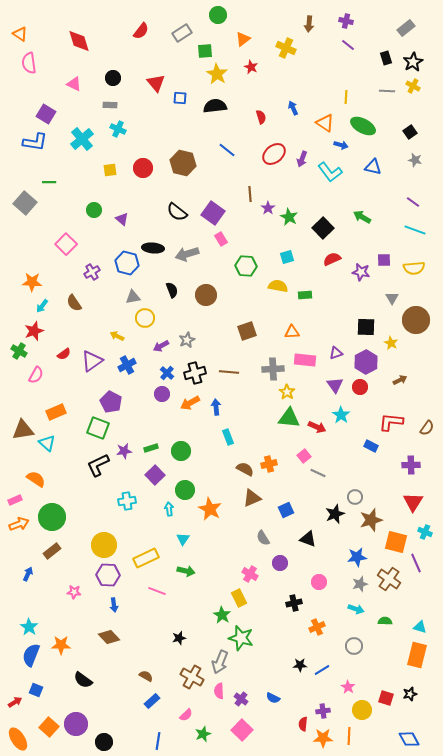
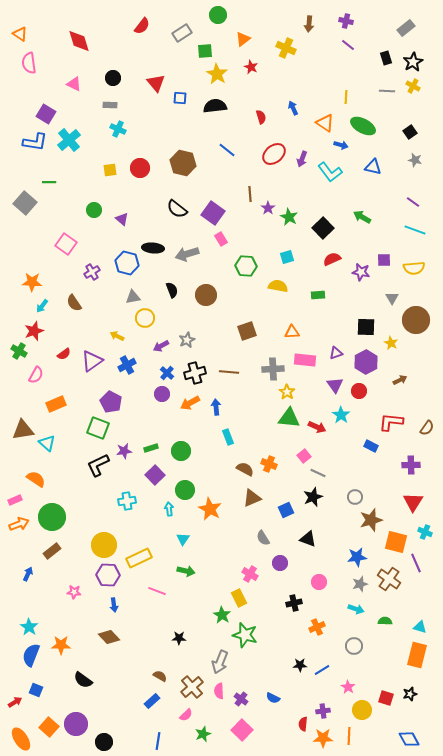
red semicircle at (141, 31): moved 1 px right, 5 px up
cyan cross at (82, 139): moved 13 px left, 1 px down
red circle at (143, 168): moved 3 px left
black semicircle at (177, 212): moved 3 px up
pink square at (66, 244): rotated 10 degrees counterclockwise
green rectangle at (305, 295): moved 13 px right
red circle at (360, 387): moved 1 px left, 4 px down
orange rectangle at (56, 412): moved 8 px up
orange cross at (269, 464): rotated 35 degrees clockwise
black star at (335, 514): moved 22 px left, 17 px up
yellow rectangle at (146, 558): moved 7 px left
black star at (179, 638): rotated 16 degrees clockwise
green star at (241, 638): moved 4 px right, 3 px up
brown semicircle at (146, 676): moved 14 px right
brown cross at (192, 677): moved 10 px down; rotated 20 degrees clockwise
orange ellipse at (18, 739): moved 3 px right
